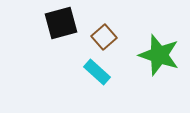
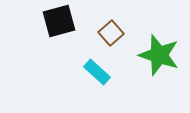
black square: moved 2 px left, 2 px up
brown square: moved 7 px right, 4 px up
